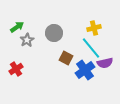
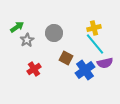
cyan line: moved 4 px right, 4 px up
red cross: moved 18 px right
